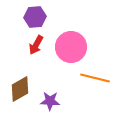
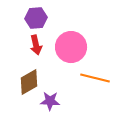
purple hexagon: moved 1 px right, 1 px down
red arrow: rotated 42 degrees counterclockwise
brown diamond: moved 9 px right, 7 px up
